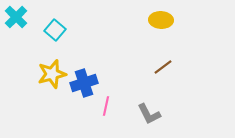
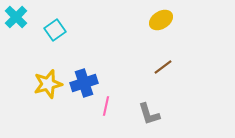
yellow ellipse: rotated 35 degrees counterclockwise
cyan square: rotated 15 degrees clockwise
yellow star: moved 4 px left, 10 px down
gray L-shape: rotated 10 degrees clockwise
